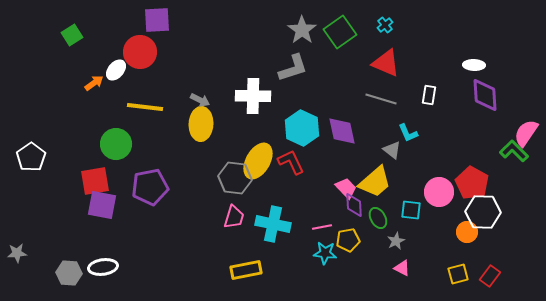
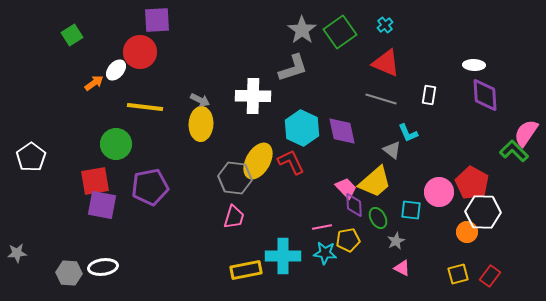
cyan cross at (273, 224): moved 10 px right, 32 px down; rotated 12 degrees counterclockwise
